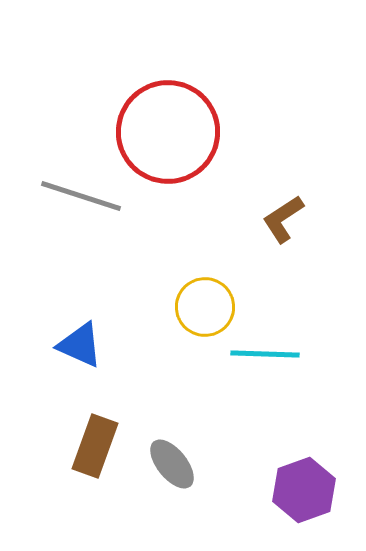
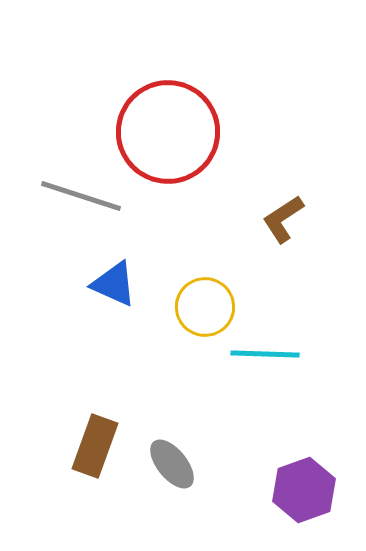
blue triangle: moved 34 px right, 61 px up
